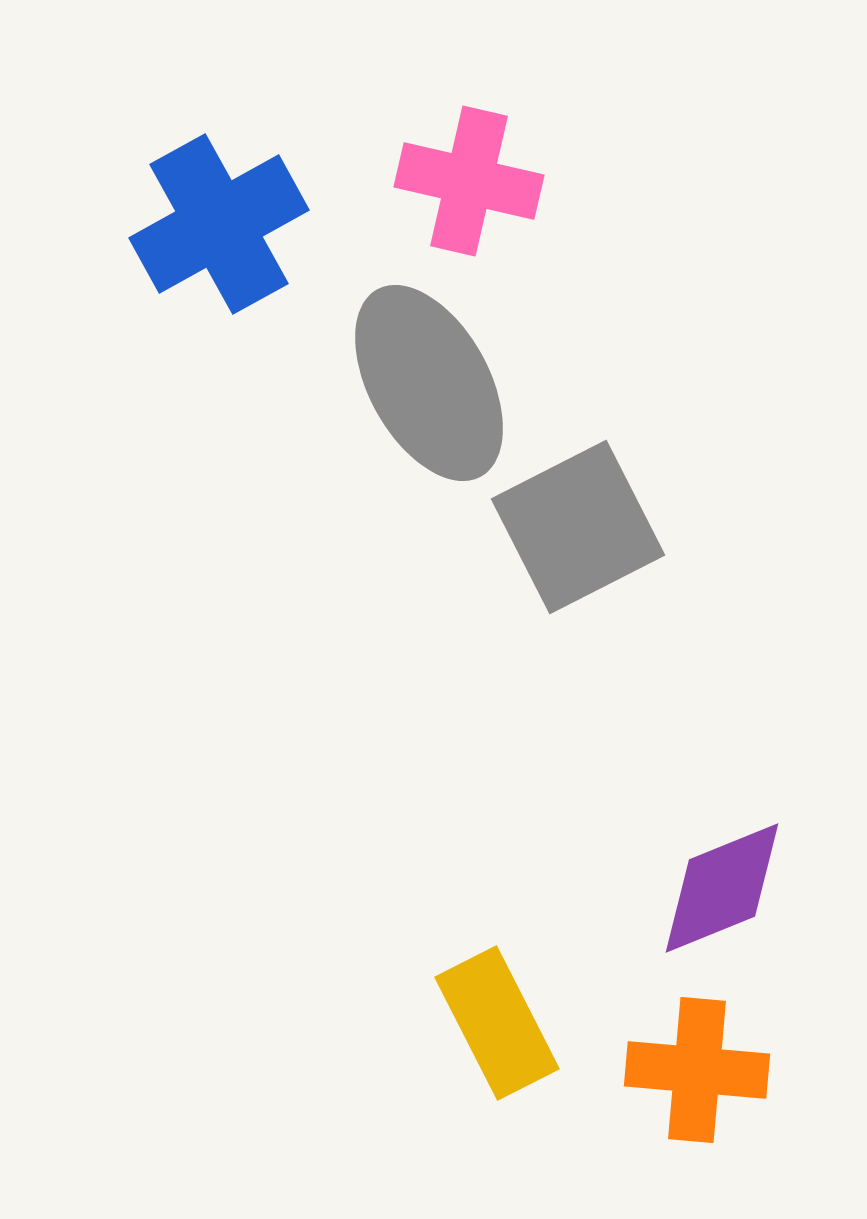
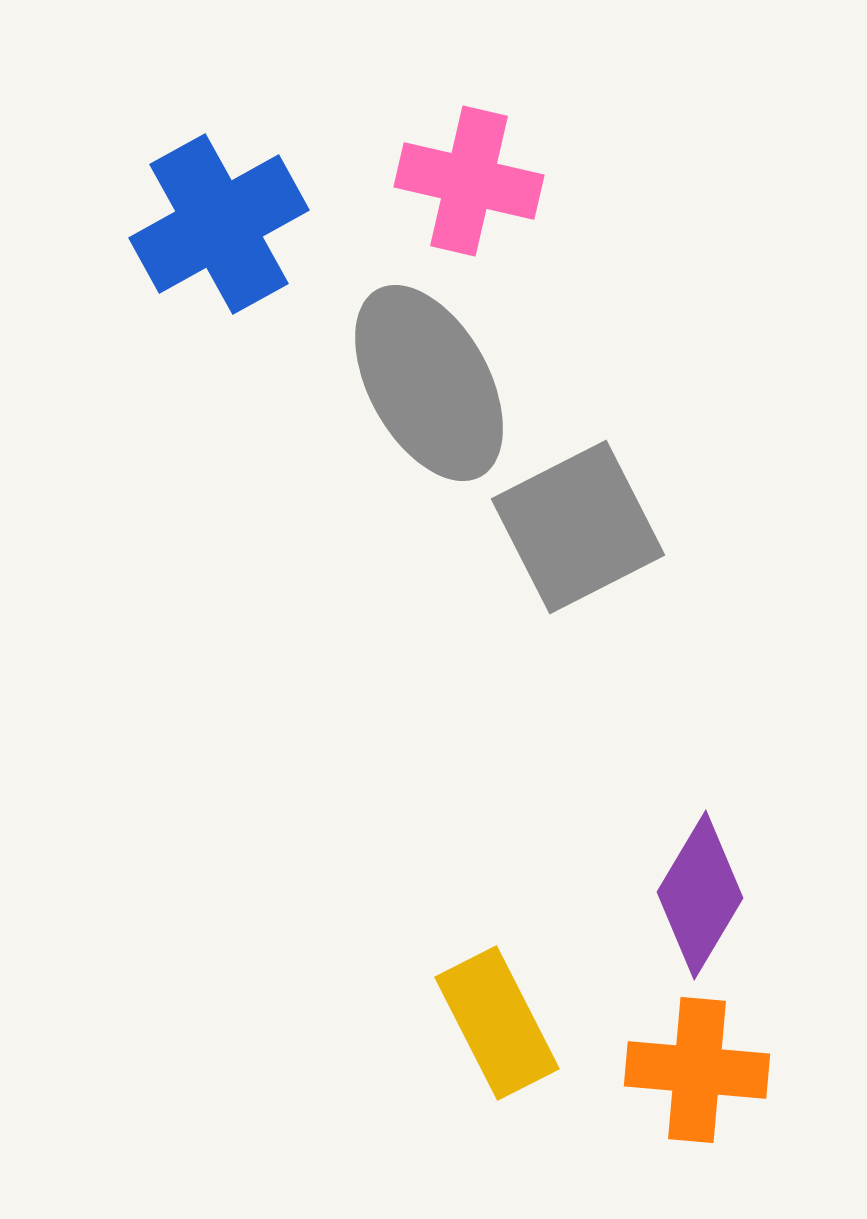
purple diamond: moved 22 px left, 7 px down; rotated 37 degrees counterclockwise
